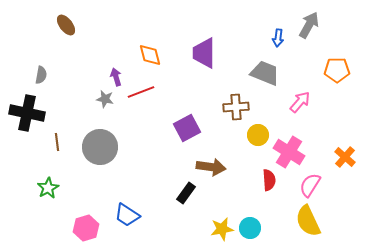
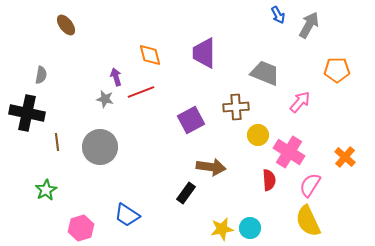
blue arrow: moved 23 px up; rotated 36 degrees counterclockwise
purple square: moved 4 px right, 8 px up
green star: moved 2 px left, 2 px down
pink hexagon: moved 5 px left
